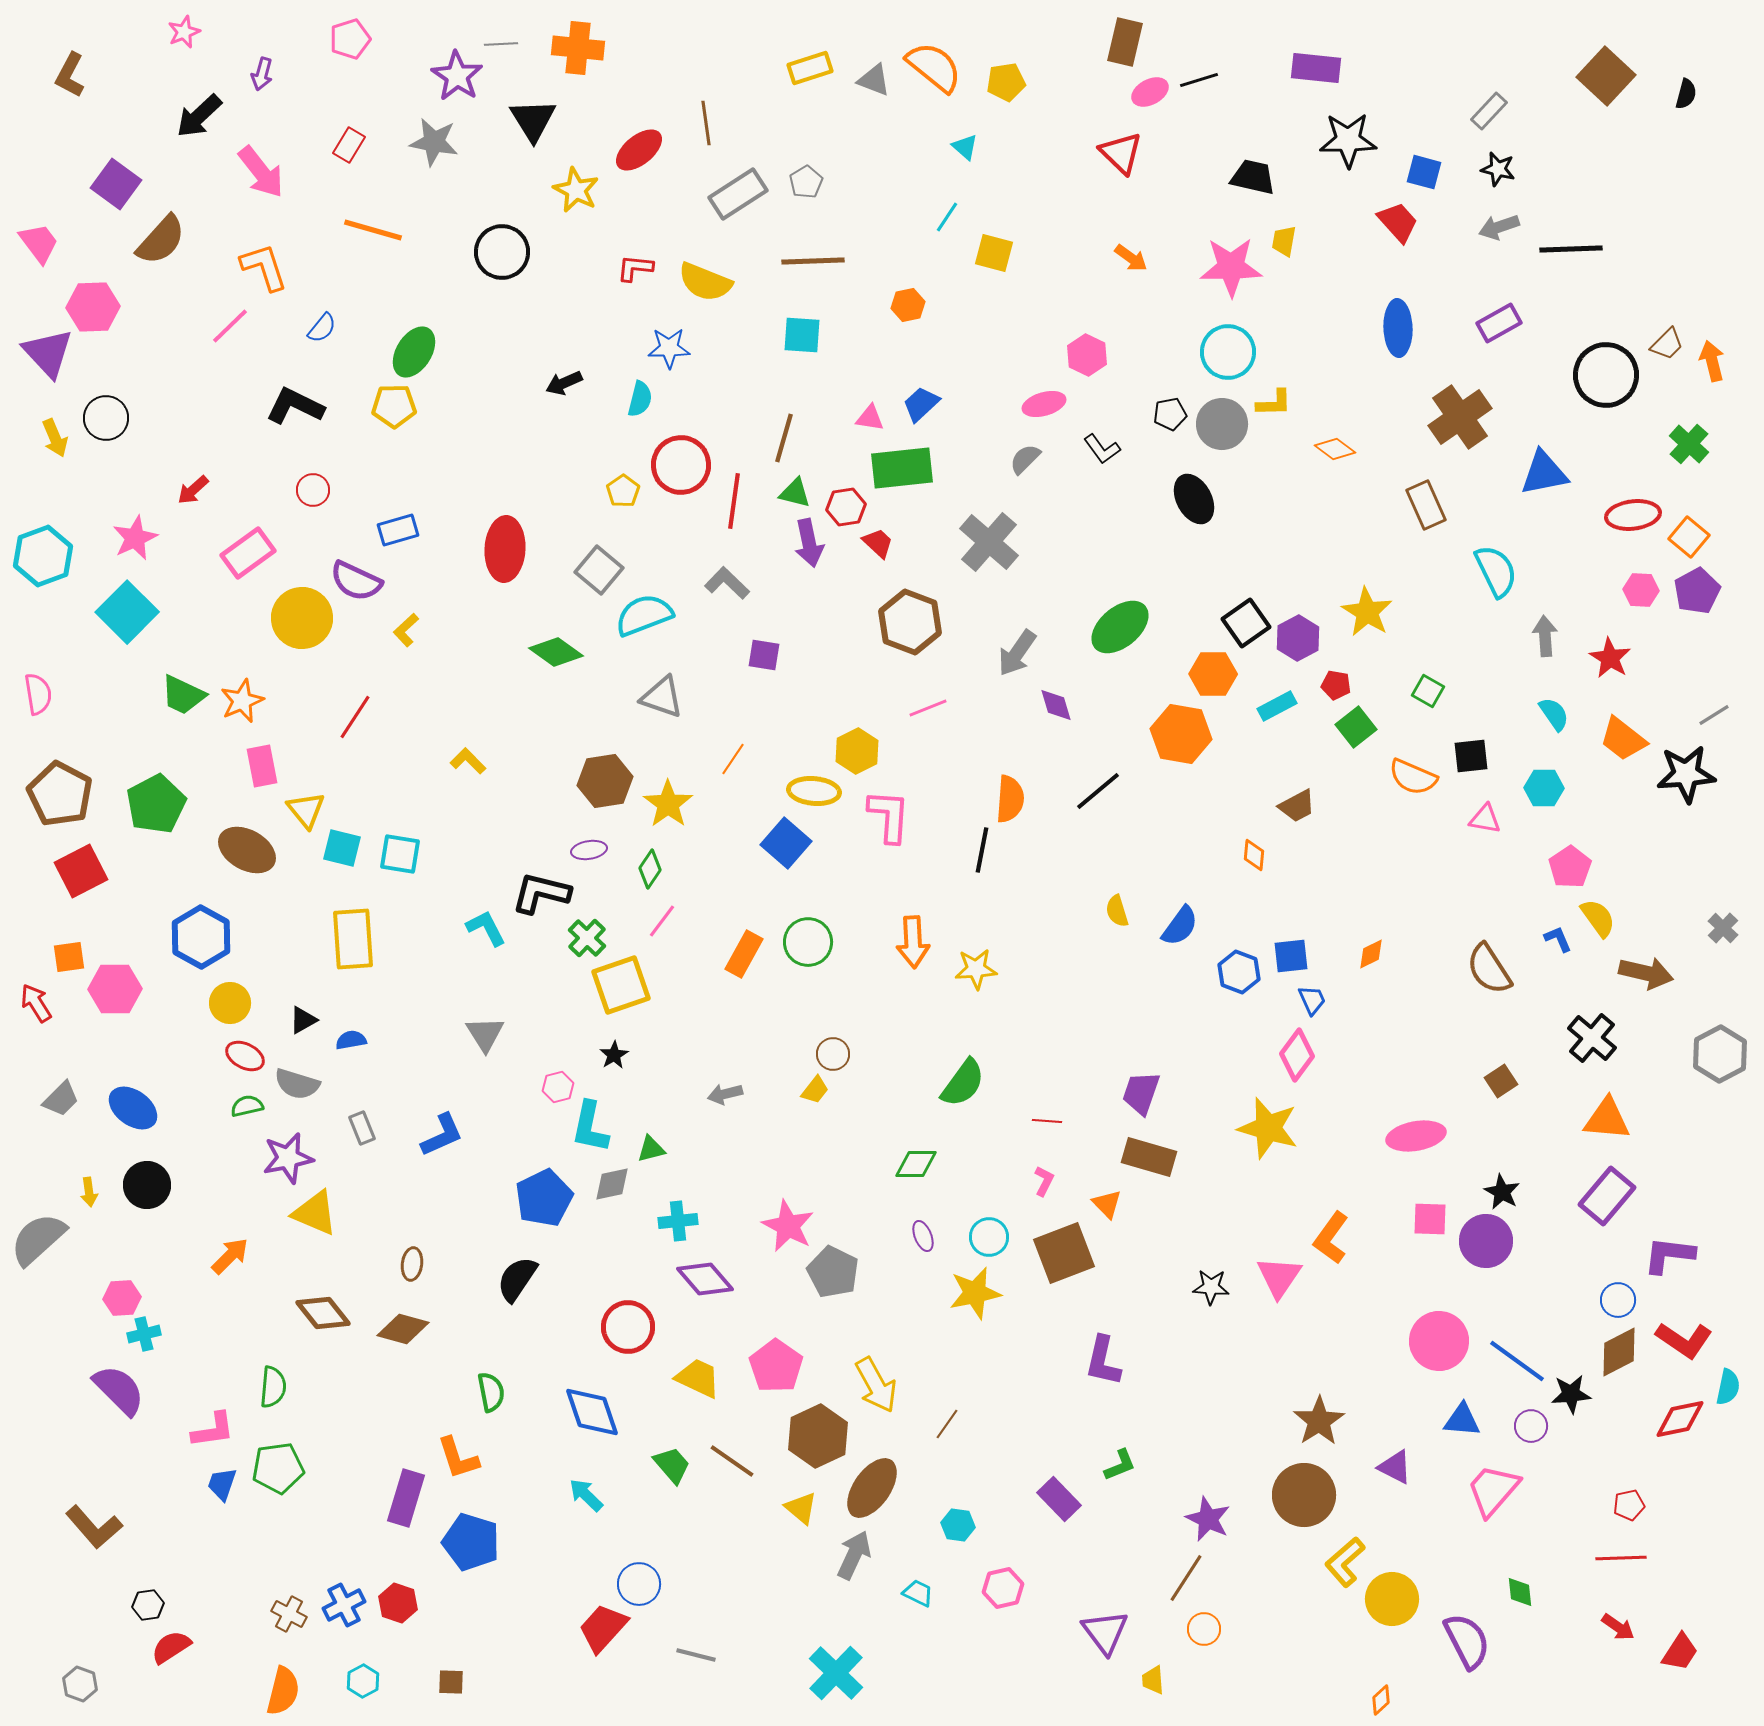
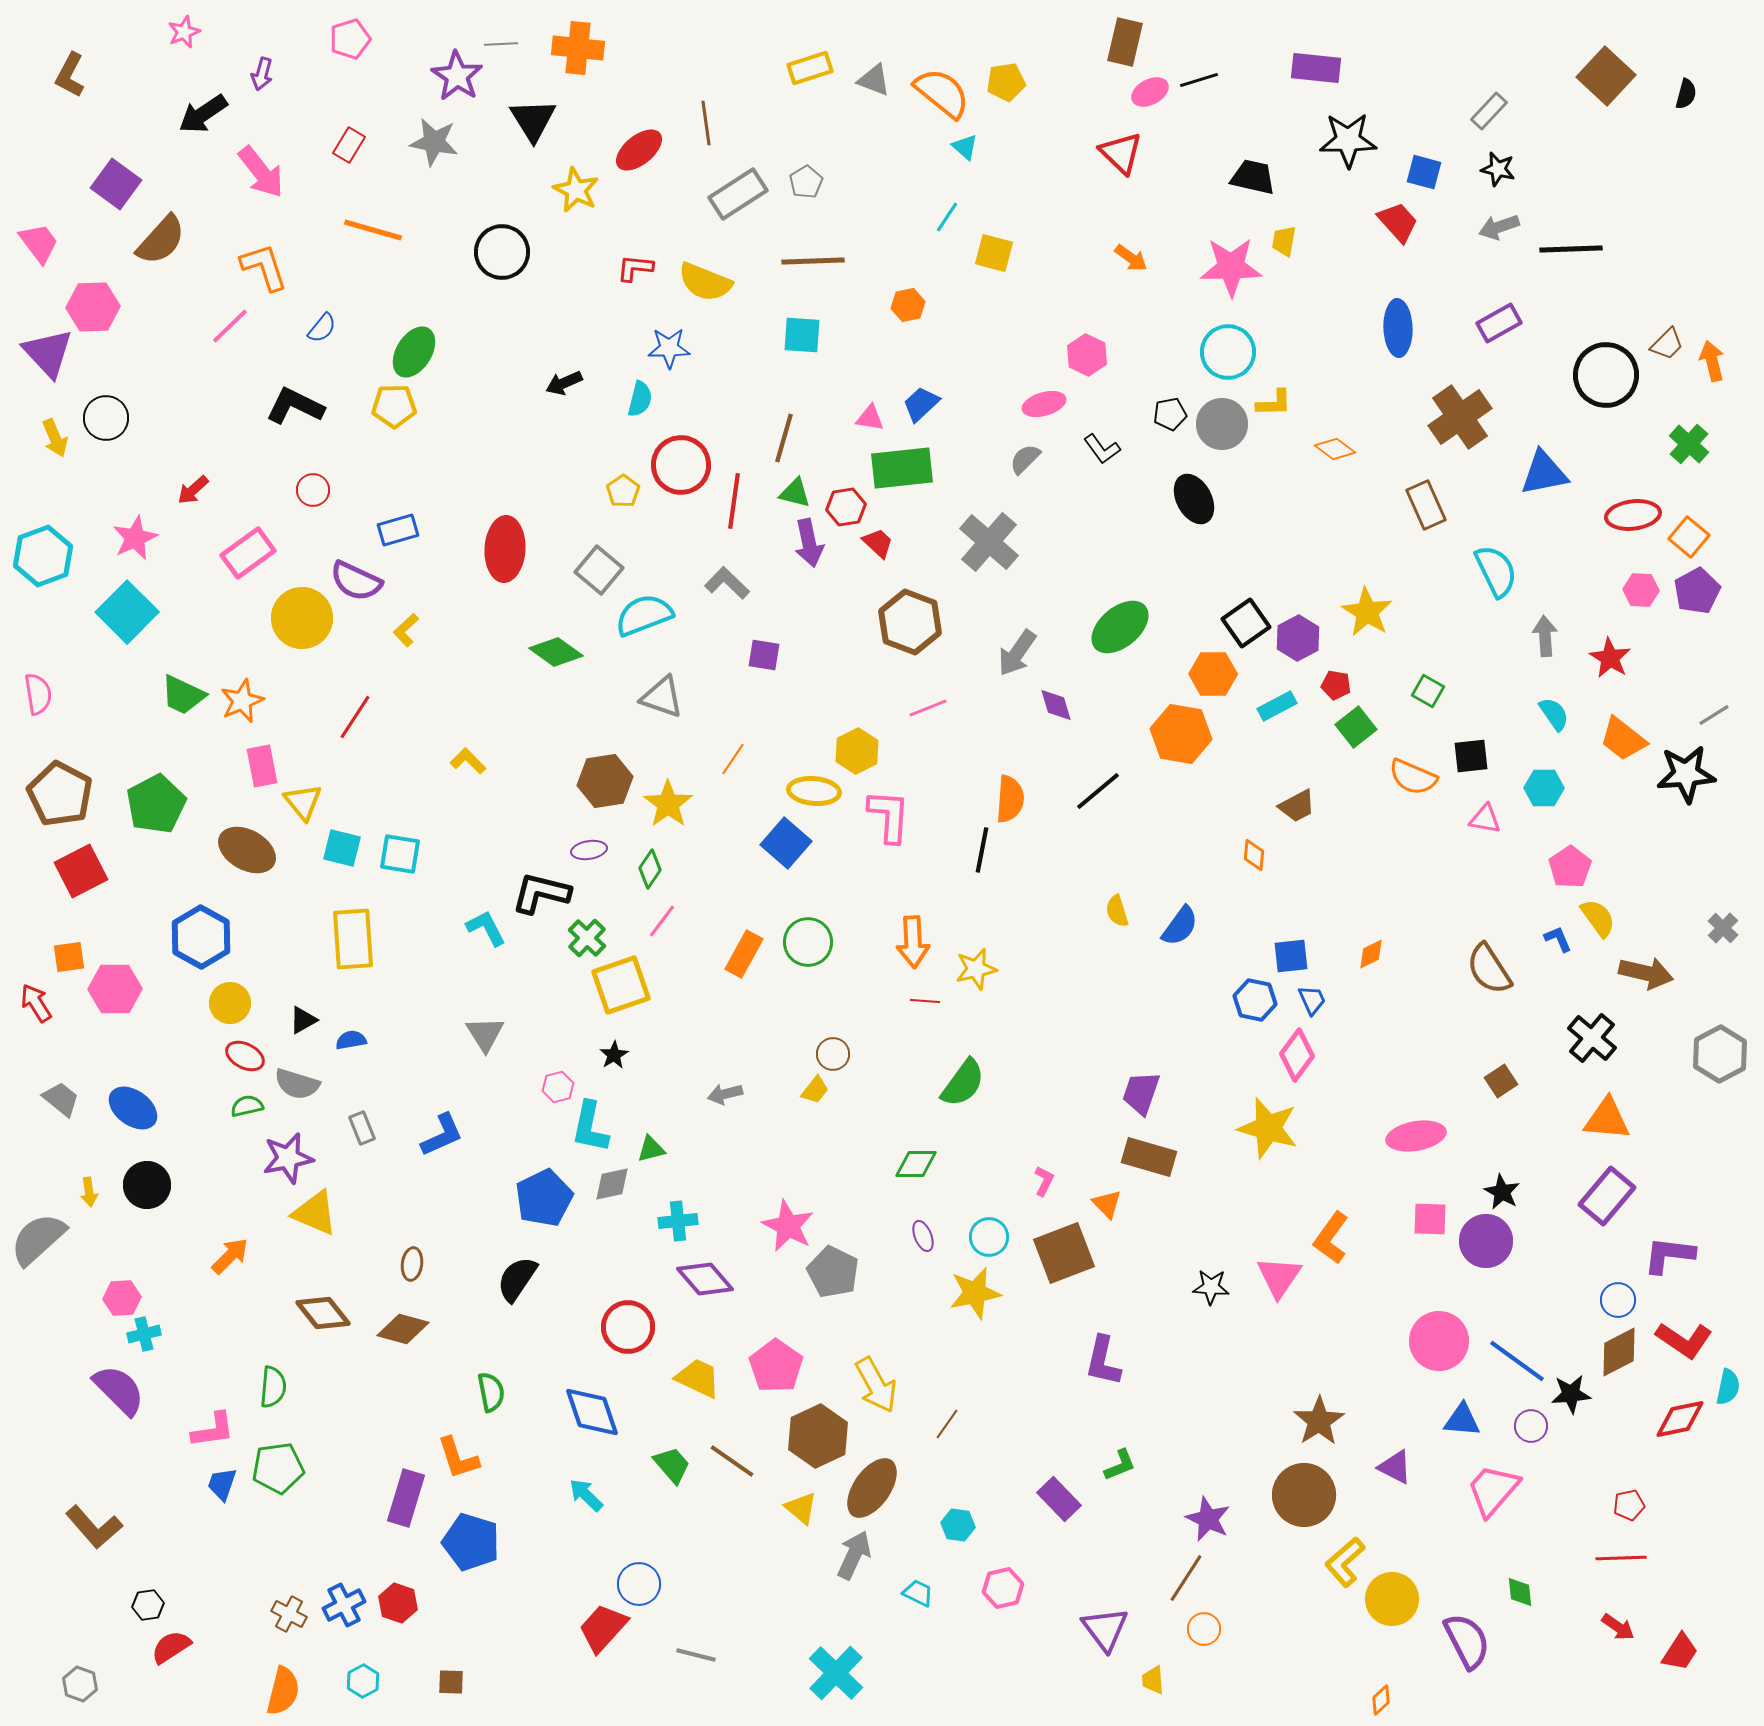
orange semicircle at (934, 67): moved 8 px right, 26 px down
black arrow at (199, 116): moved 4 px right, 2 px up; rotated 9 degrees clockwise
yellow triangle at (306, 810): moved 3 px left, 8 px up
yellow star at (976, 969): rotated 9 degrees counterclockwise
blue hexagon at (1239, 972): moved 16 px right, 28 px down; rotated 9 degrees counterclockwise
gray trapezoid at (61, 1099): rotated 96 degrees counterclockwise
red line at (1047, 1121): moved 122 px left, 120 px up
purple triangle at (1105, 1632): moved 3 px up
